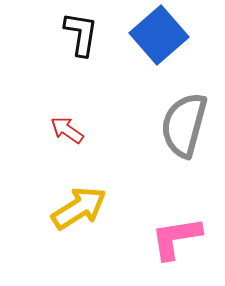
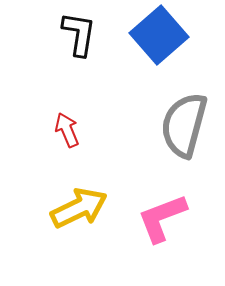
black L-shape: moved 2 px left
red arrow: rotated 32 degrees clockwise
yellow arrow: rotated 6 degrees clockwise
pink L-shape: moved 14 px left, 20 px up; rotated 12 degrees counterclockwise
